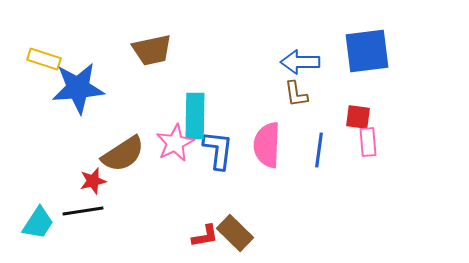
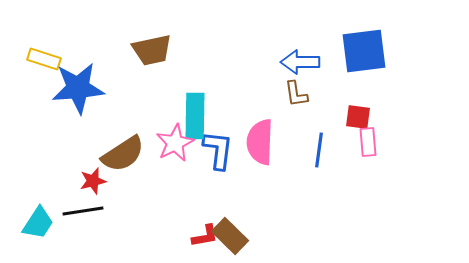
blue square: moved 3 px left
pink semicircle: moved 7 px left, 3 px up
brown rectangle: moved 5 px left, 3 px down
